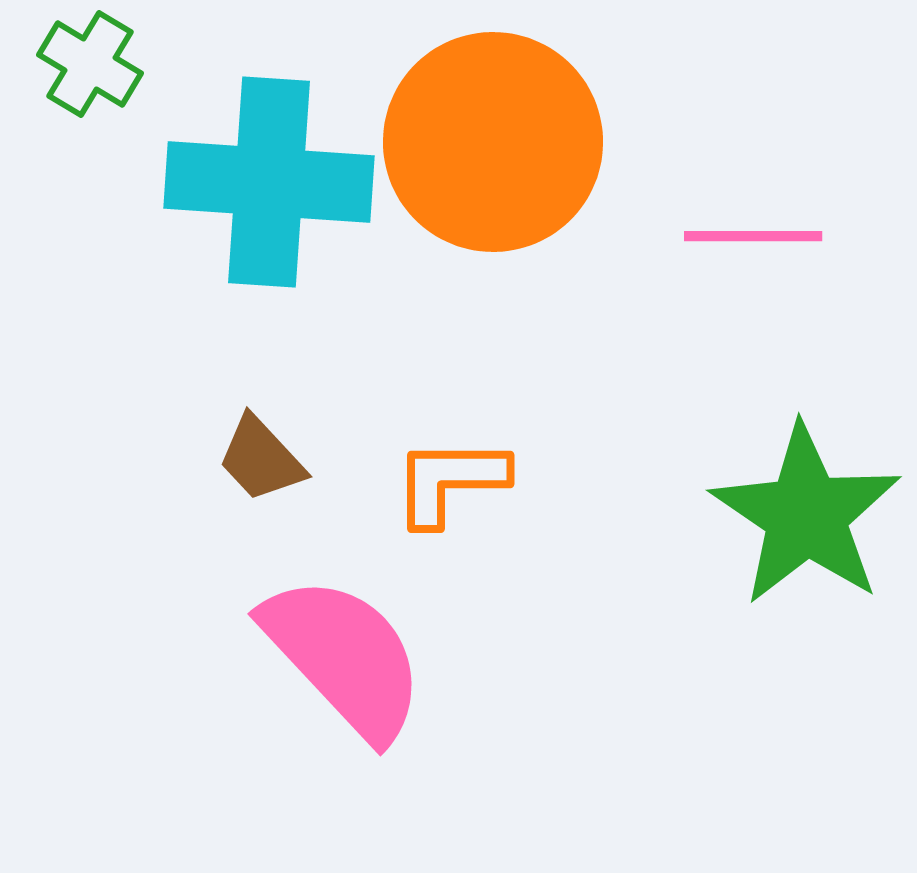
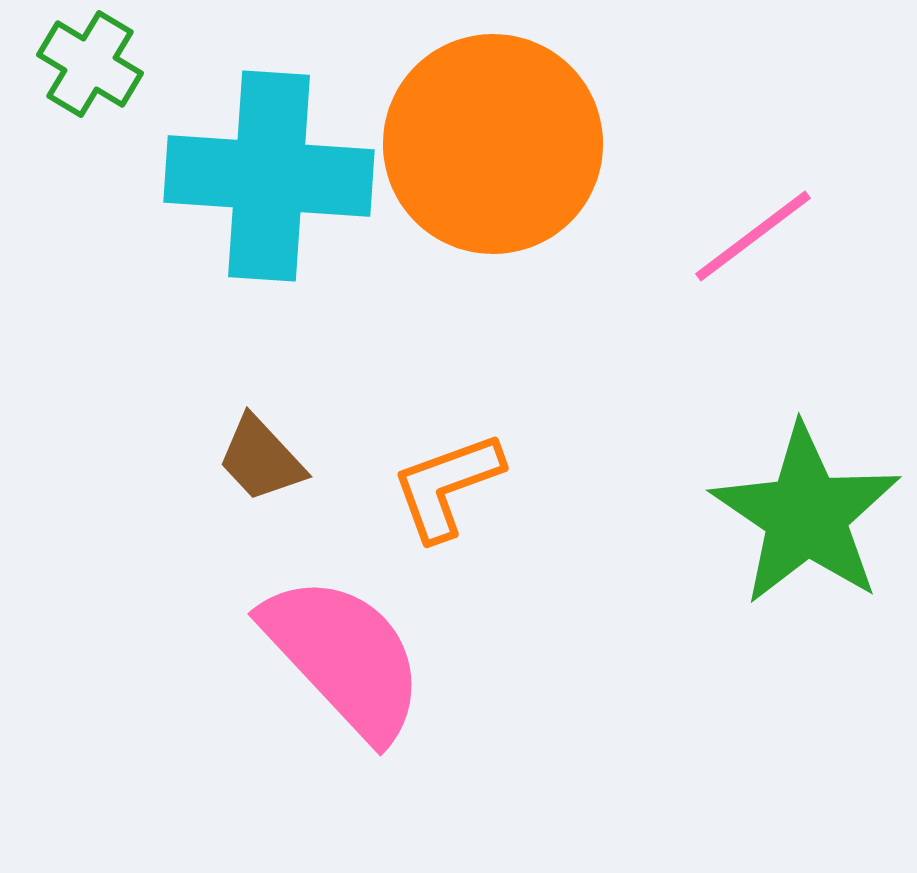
orange circle: moved 2 px down
cyan cross: moved 6 px up
pink line: rotated 37 degrees counterclockwise
orange L-shape: moved 3 px left, 5 px down; rotated 20 degrees counterclockwise
